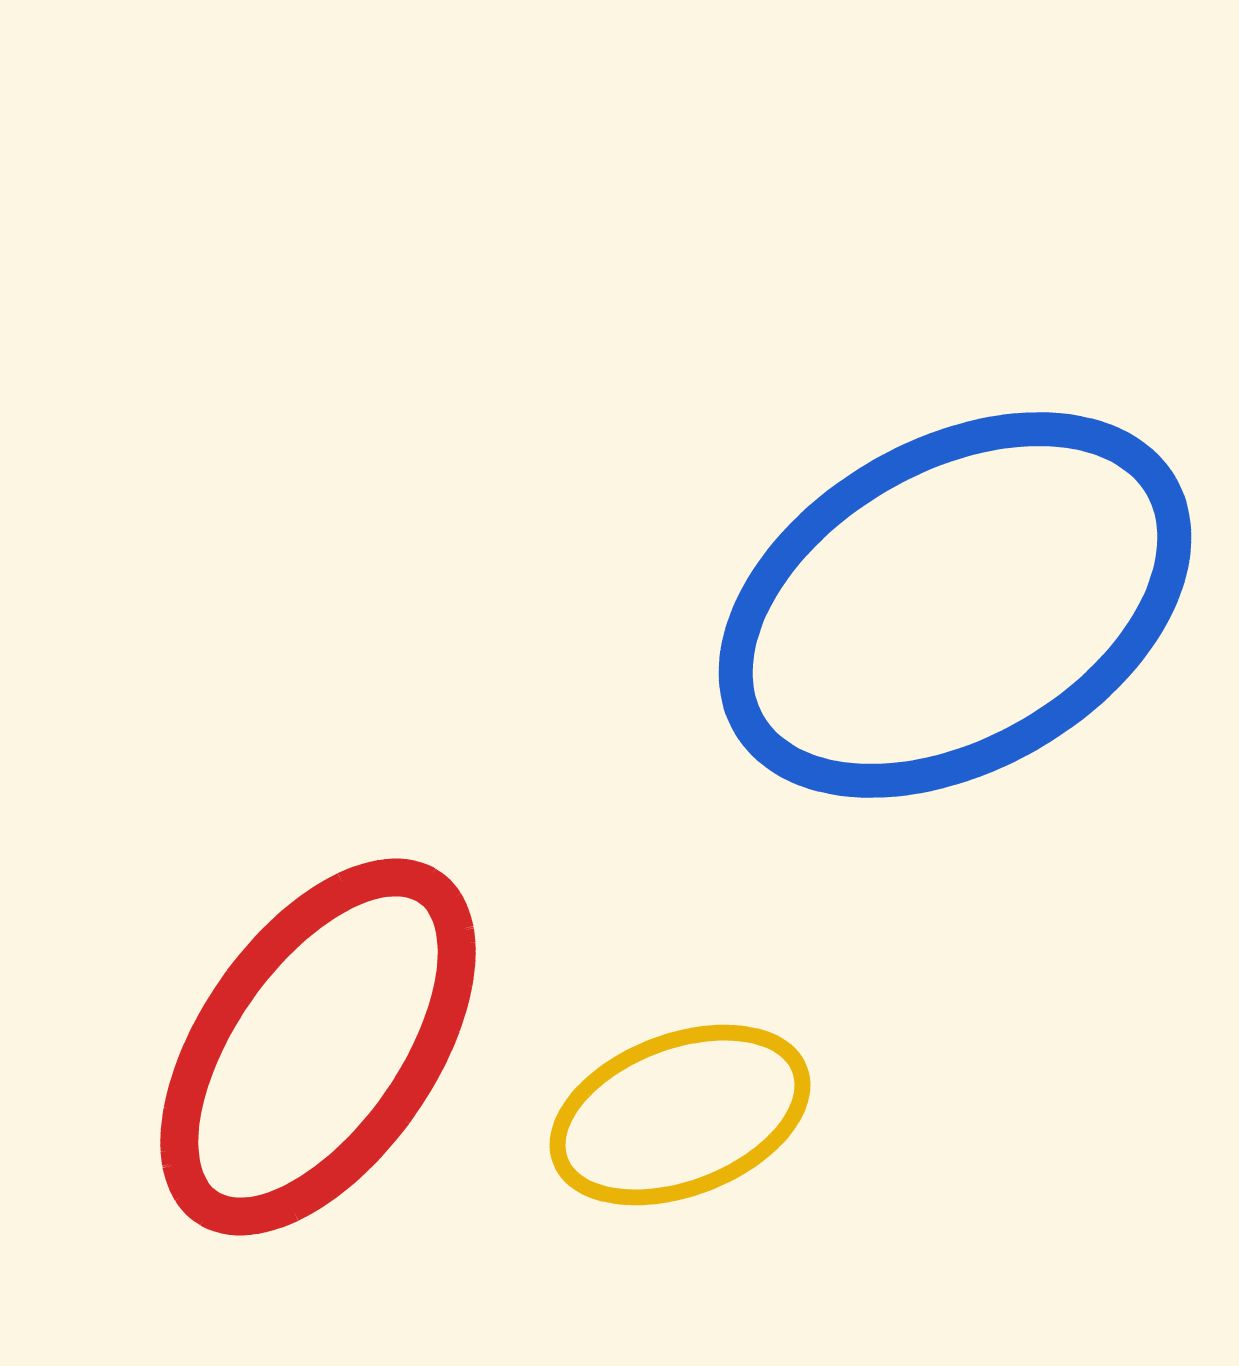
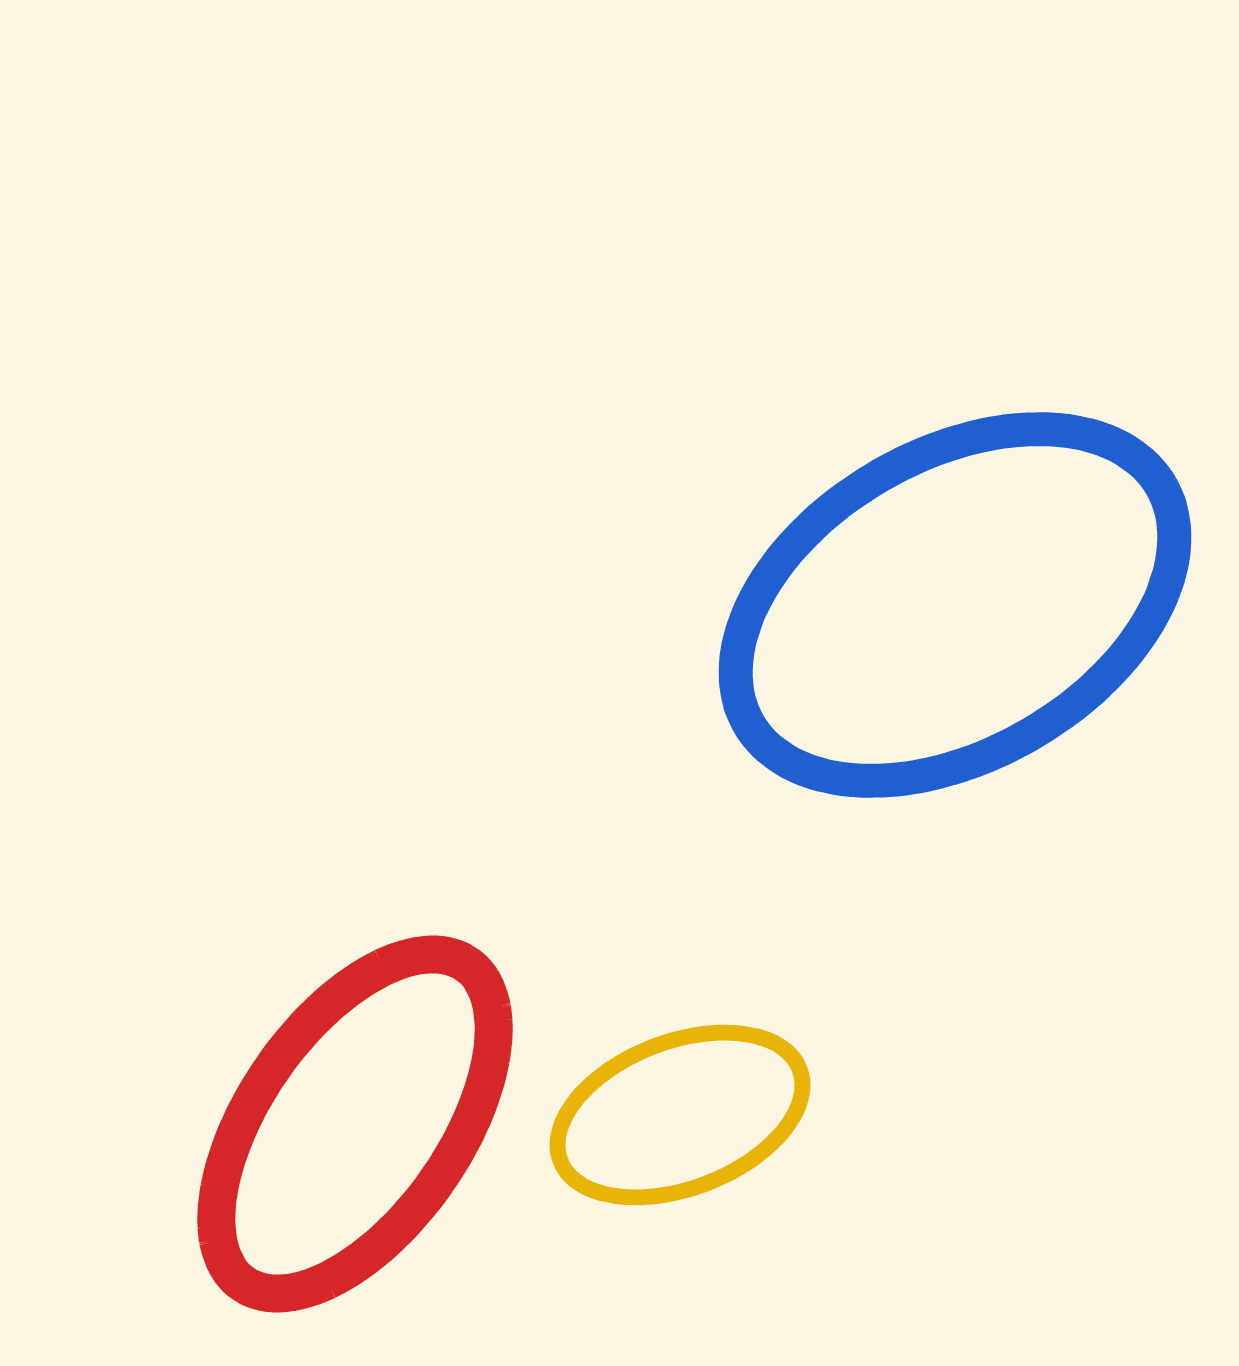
red ellipse: moved 37 px right, 77 px down
